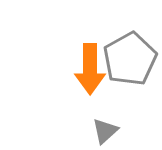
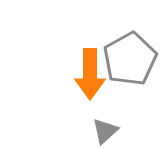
orange arrow: moved 5 px down
